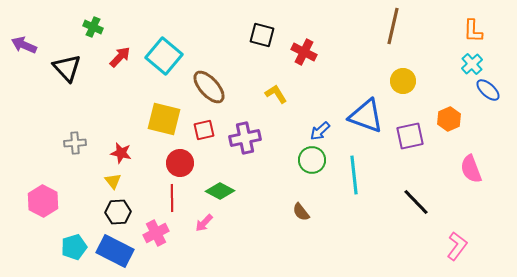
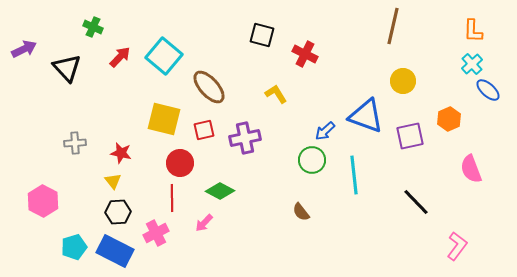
purple arrow: moved 4 px down; rotated 130 degrees clockwise
red cross: moved 1 px right, 2 px down
blue arrow: moved 5 px right
